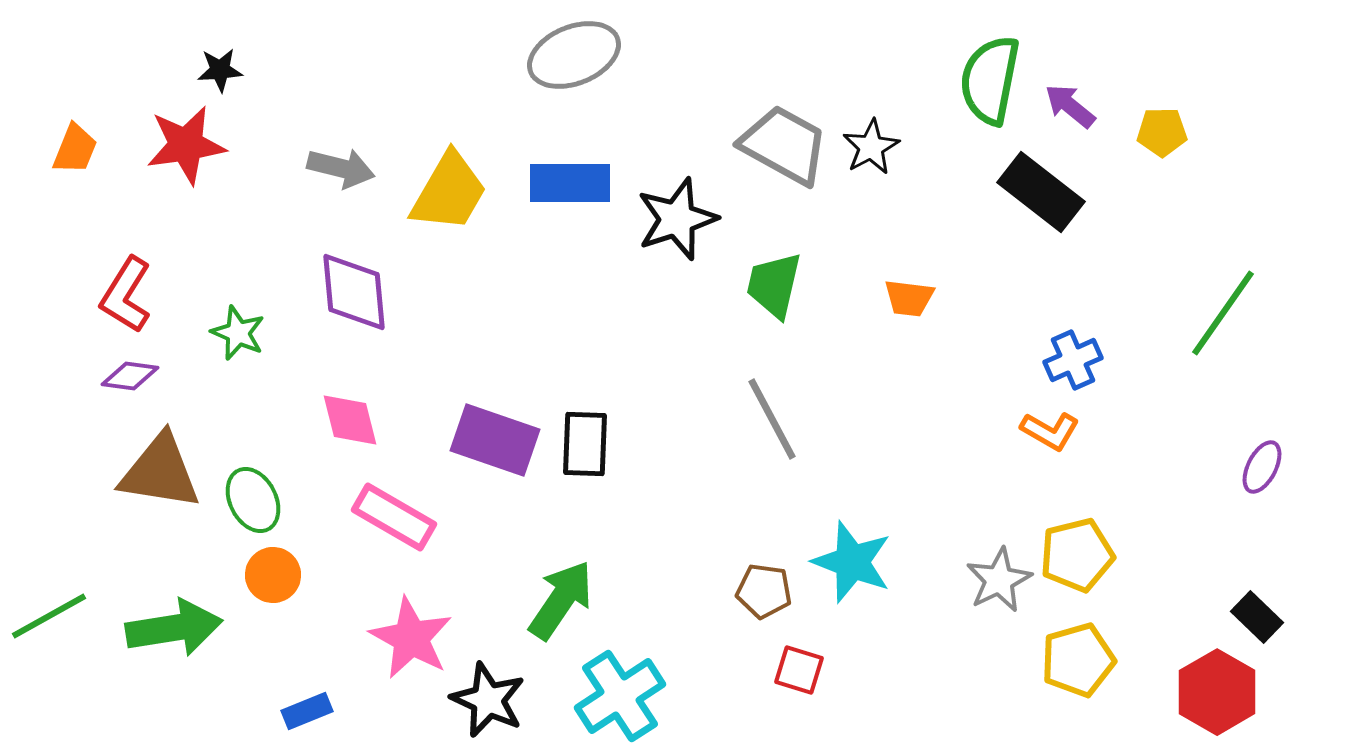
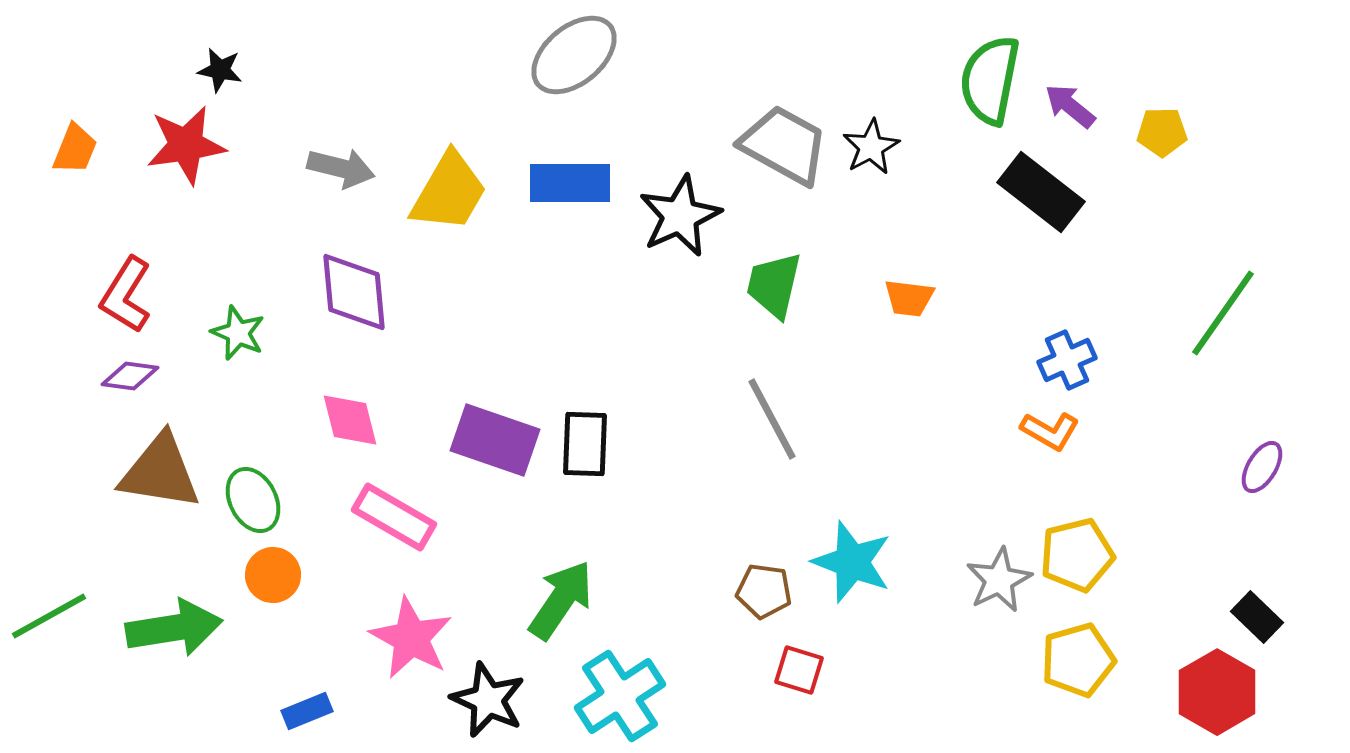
gray ellipse at (574, 55): rotated 18 degrees counterclockwise
black star at (220, 70): rotated 15 degrees clockwise
black star at (677, 219): moved 3 px right, 3 px up; rotated 6 degrees counterclockwise
blue cross at (1073, 360): moved 6 px left
purple ellipse at (1262, 467): rotated 4 degrees clockwise
